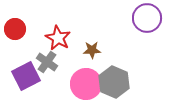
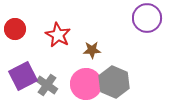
red star: moved 3 px up
gray cross: moved 23 px down
purple square: moved 3 px left
